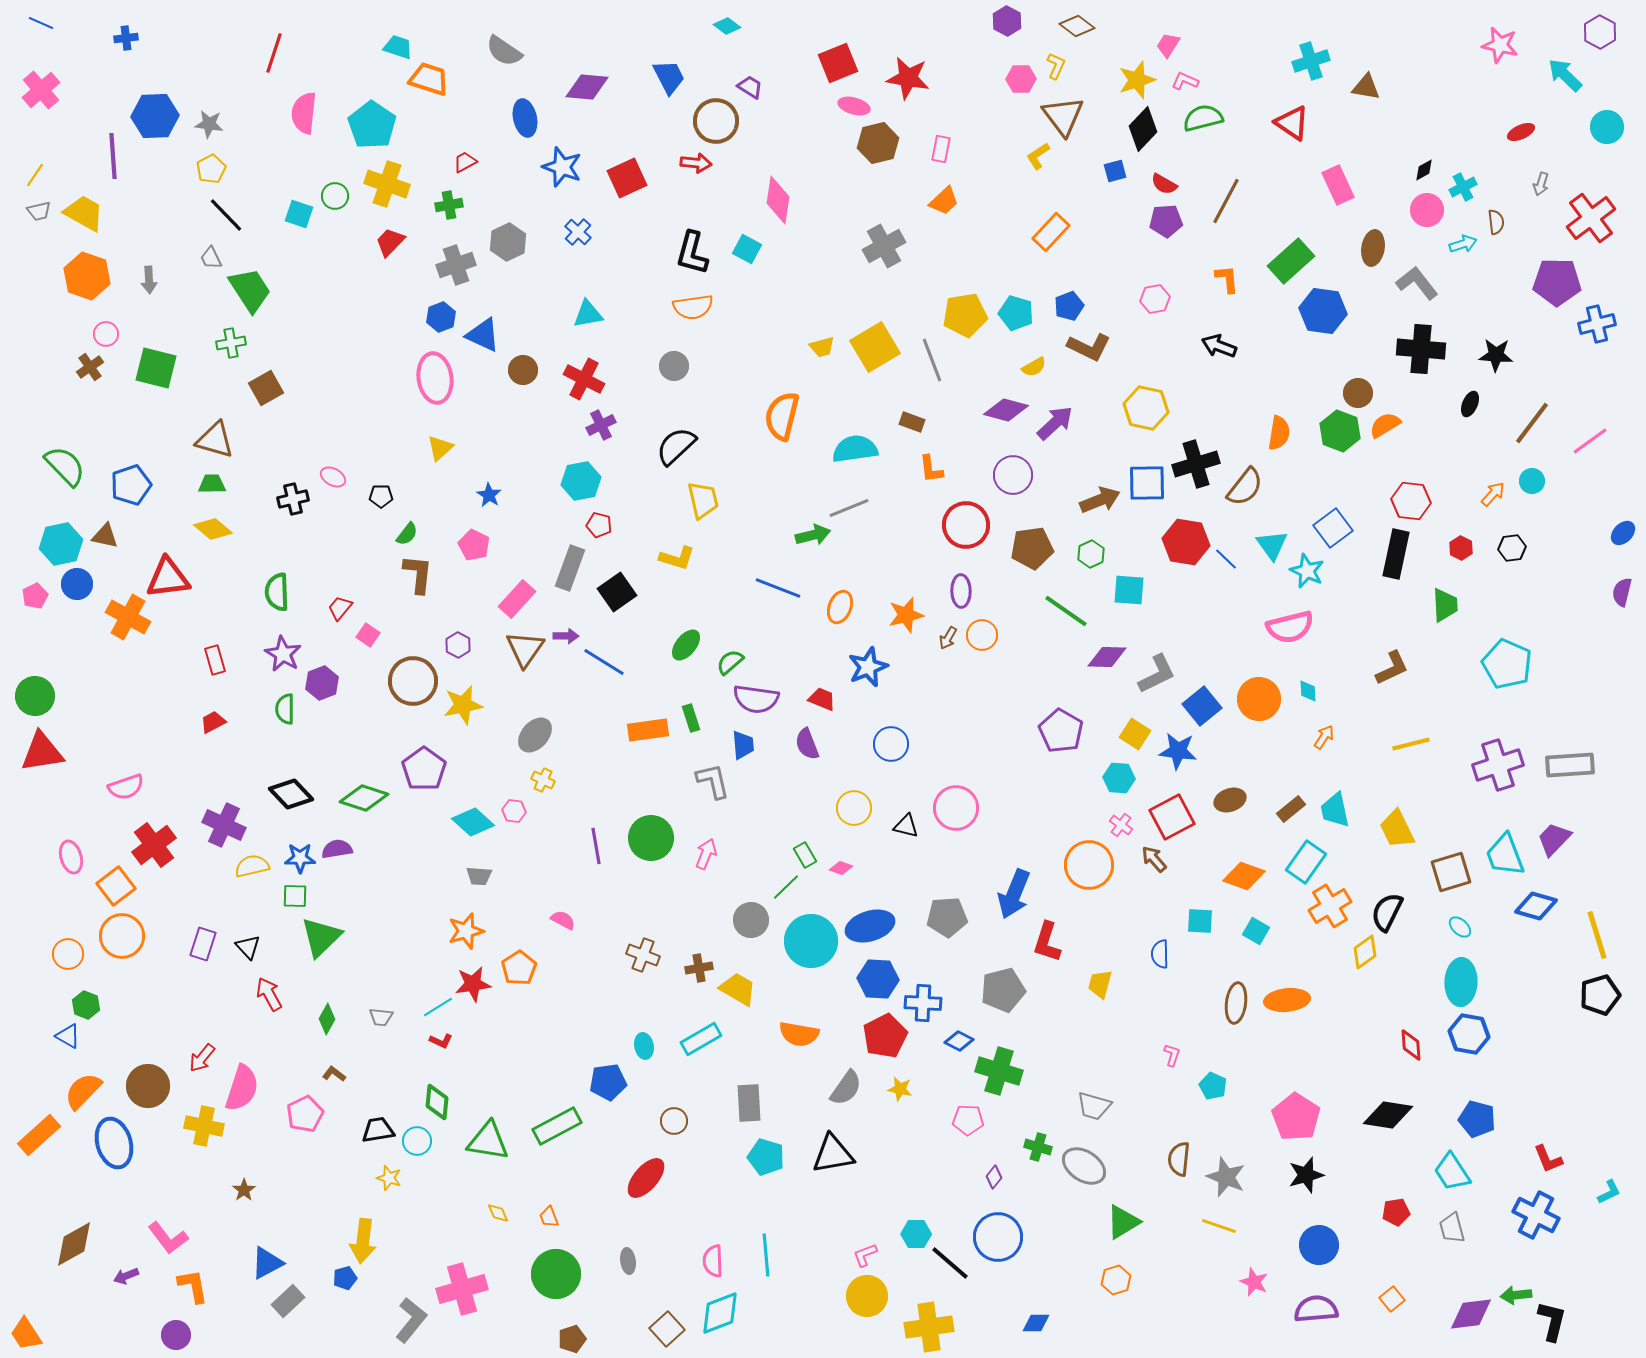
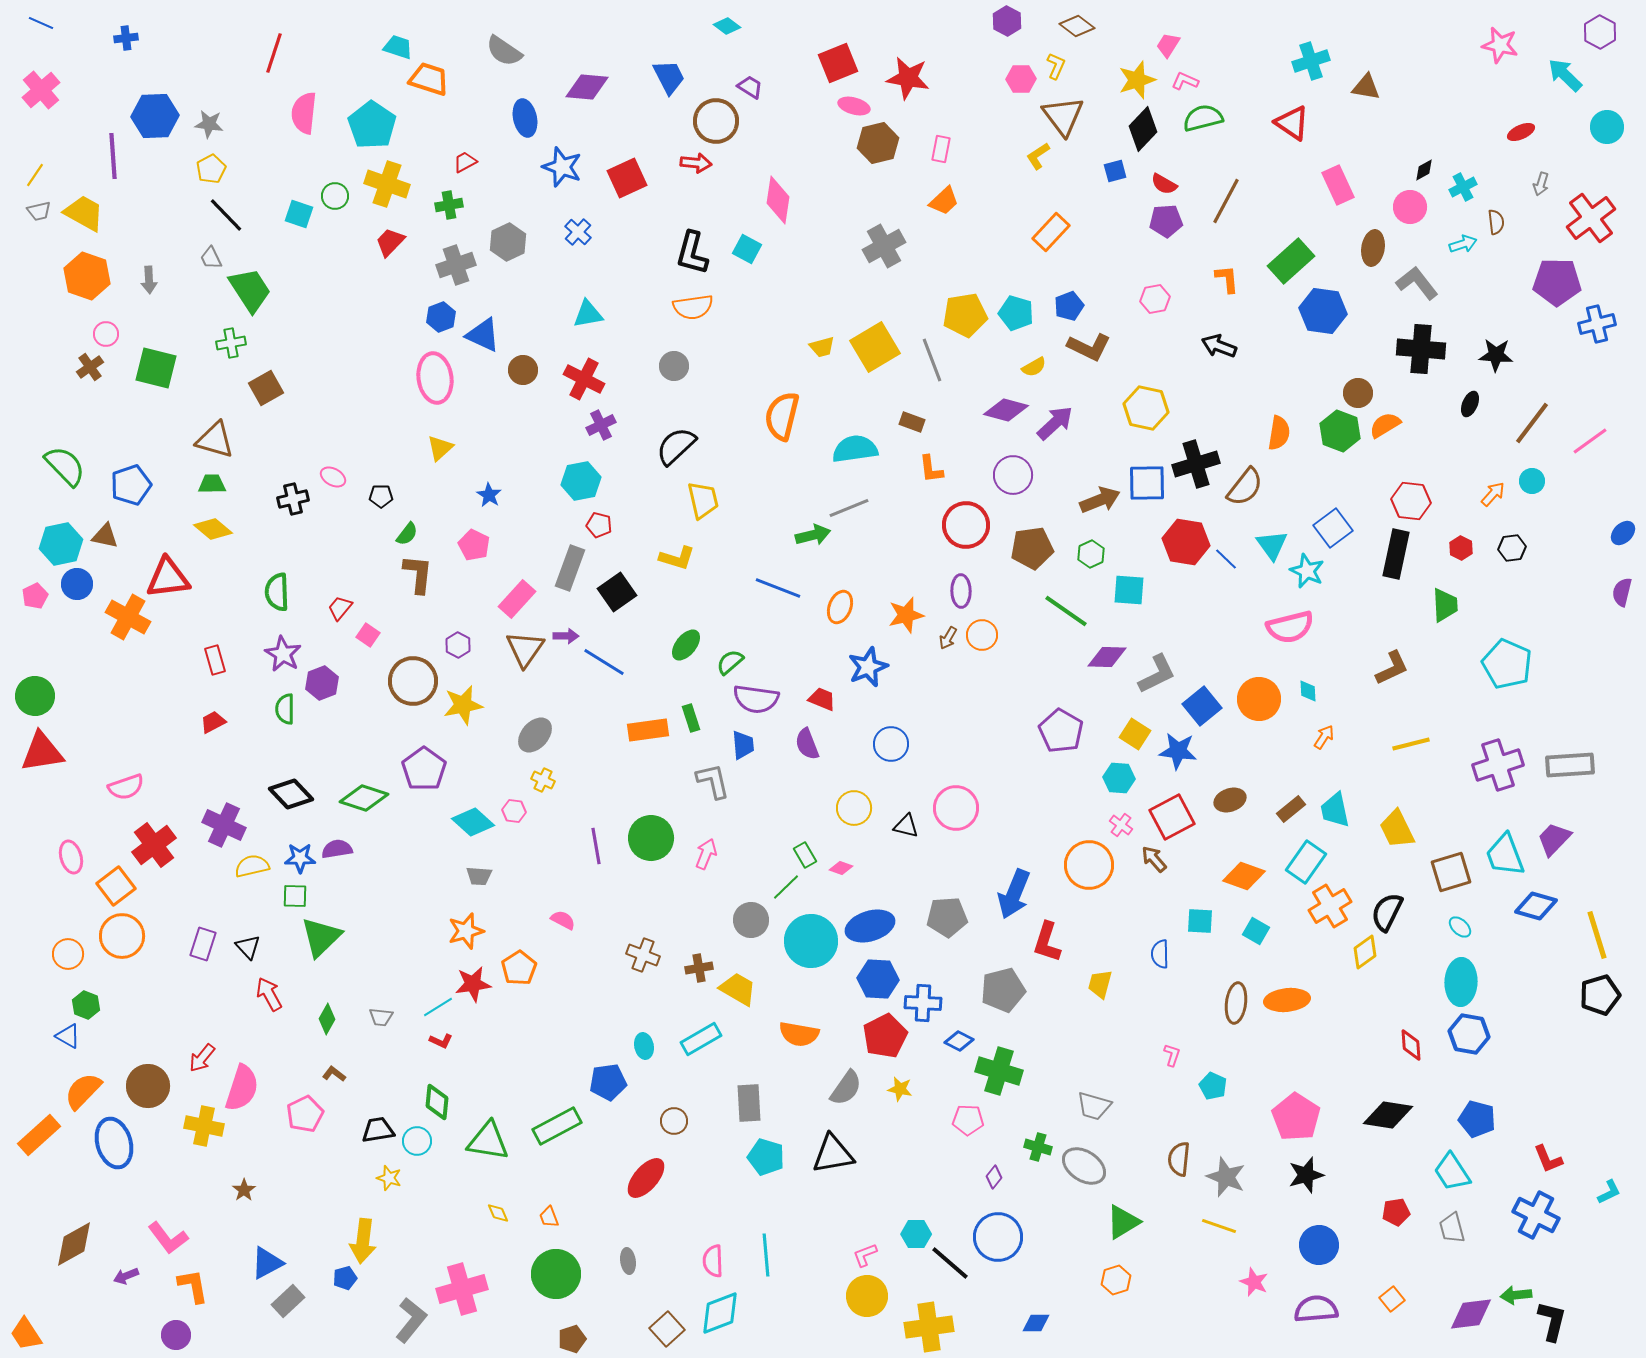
pink circle at (1427, 210): moved 17 px left, 3 px up
